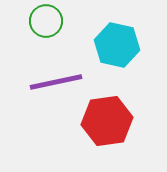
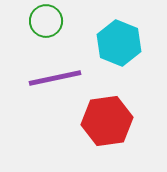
cyan hexagon: moved 2 px right, 2 px up; rotated 9 degrees clockwise
purple line: moved 1 px left, 4 px up
